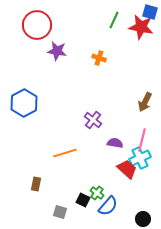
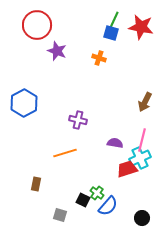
blue square: moved 39 px left, 21 px down
purple star: rotated 12 degrees clockwise
purple cross: moved 15 px left; rotated 24 degrees counterclockwise
red trapezoid: rotated 60 degrees counterclockwise
gray square: moved 3 px down
black circle: moved 1 px left, 1 px up
